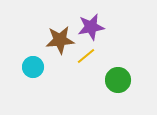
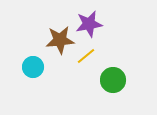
purple star: moved 2 px left, 3 px up
green circle: moved 5 px left
